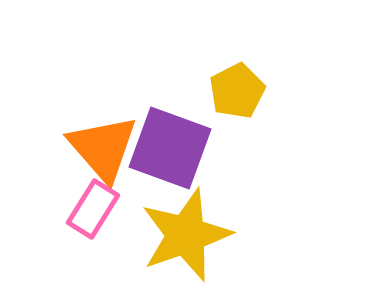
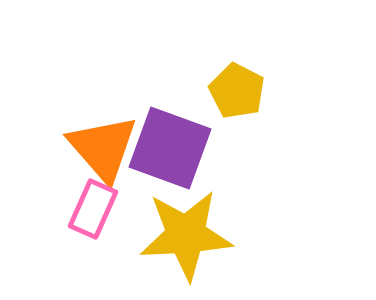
yellow pentagon: rotated 18 degrees counterclockwise
pink rectangle: rotated 8 degrees counterclockwise
yellow star: rotated 16 degrees clockwise
